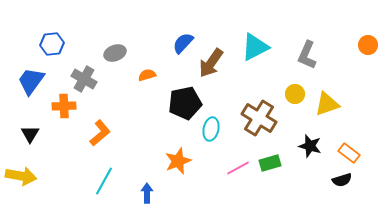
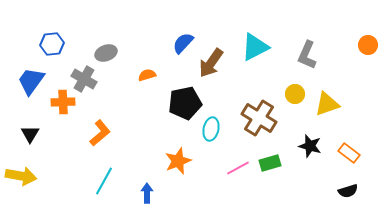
gray ellipse: moved 9 px left
orange cross: moved 1 px left, 4 px up
black semicircle: moved 6 px right, 11 px down
